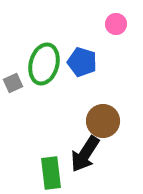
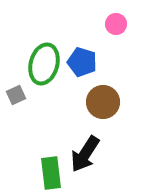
gray square: moved 3 px right, 12 px down
brown circle: moved 19 px up
